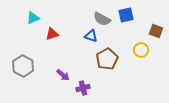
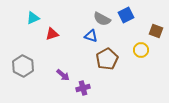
blue square: rotated 14 degrees counterclockwise
